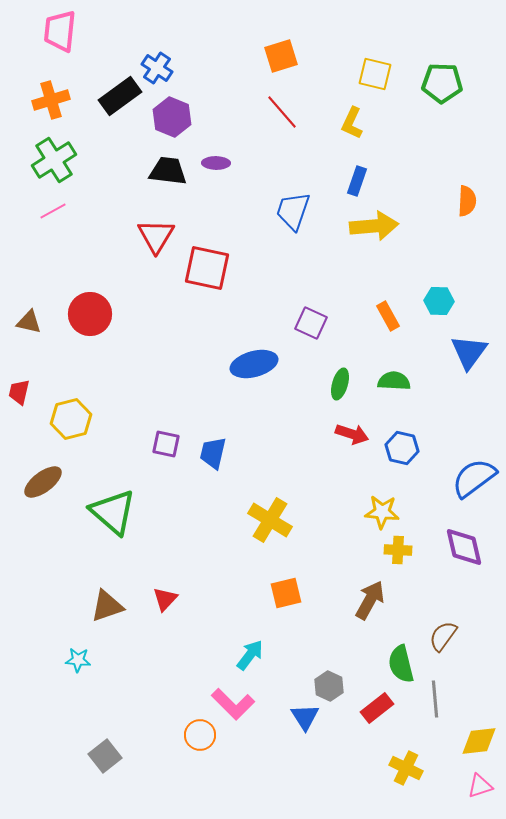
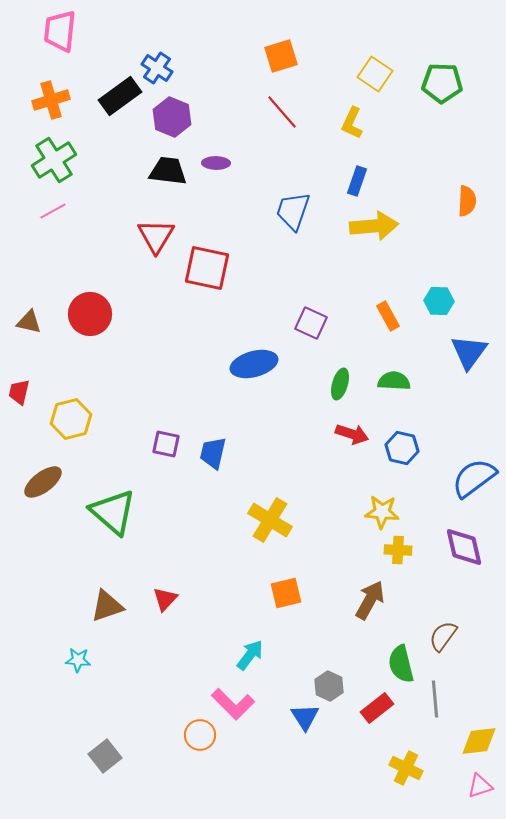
yellow square at (375, 74): rotated 20 degrees clockwise
